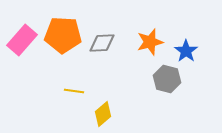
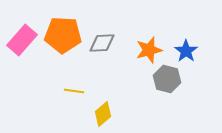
orange star: moved 1 px left, 8 px down
